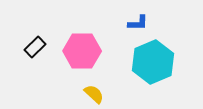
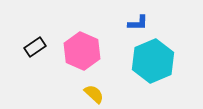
black rectangle: rotated 10 degrees clockwise
pink hexagon: rotated 24 degrees clockwise
cyan hexagon: moved 1 px up
